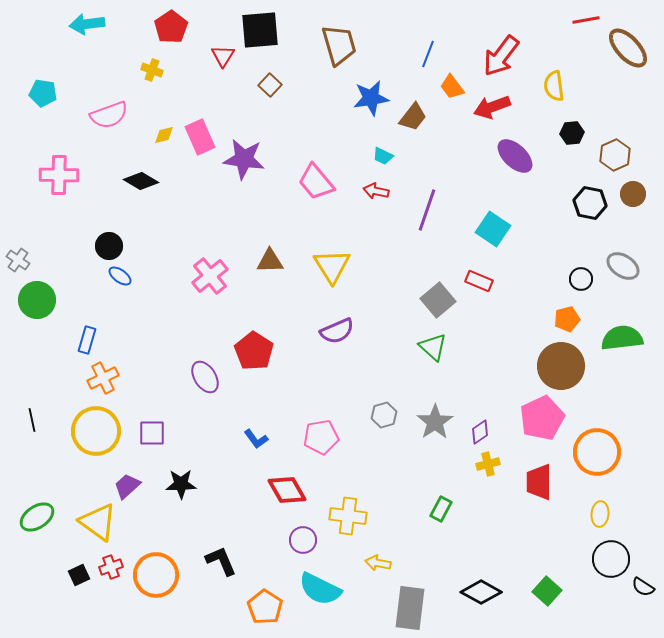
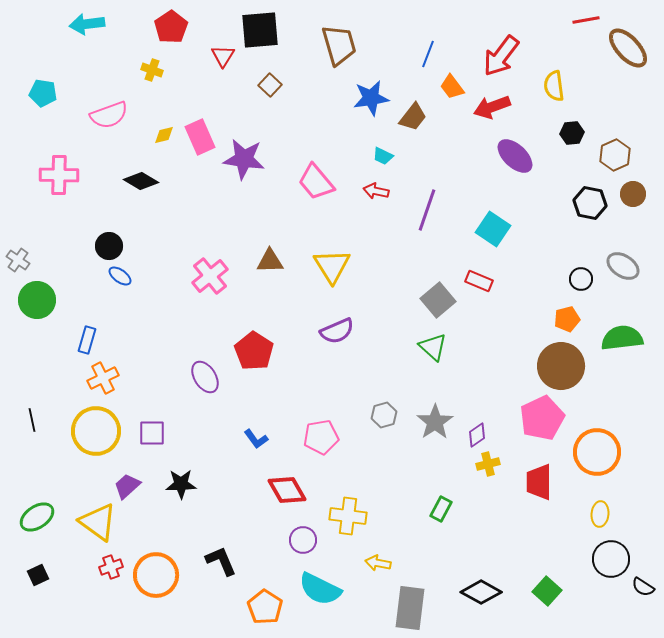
purple diamond at (480, 432): moved 3 px left, 3 px down
black square at (79, 575): moved 41 px left
